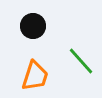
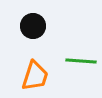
green line: rotated 44 degrees counterclockwise
